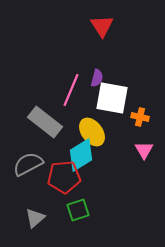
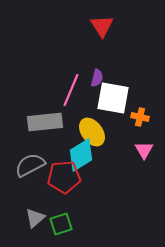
white square: moved 1 px right
gray rectangle: rotated 44 degrees counterclockwise
gray semicircle: moved 2 px right, 1 px down
green square: moved 17 px left, 14 px down
